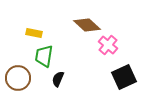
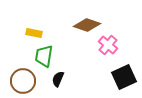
brown diamond: rotated 24 degrees counterclockwise
brown circle: moved 5 px right, 3 px down
